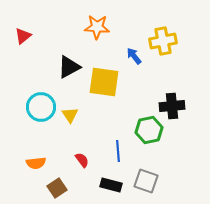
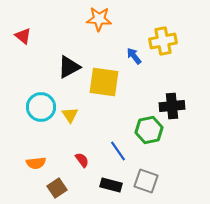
orange star: moved 2 px right, 8 px up
red triangle: rotated 42 degrees counterclockwise
blue line: rotated 30 degrees counterclockwise
